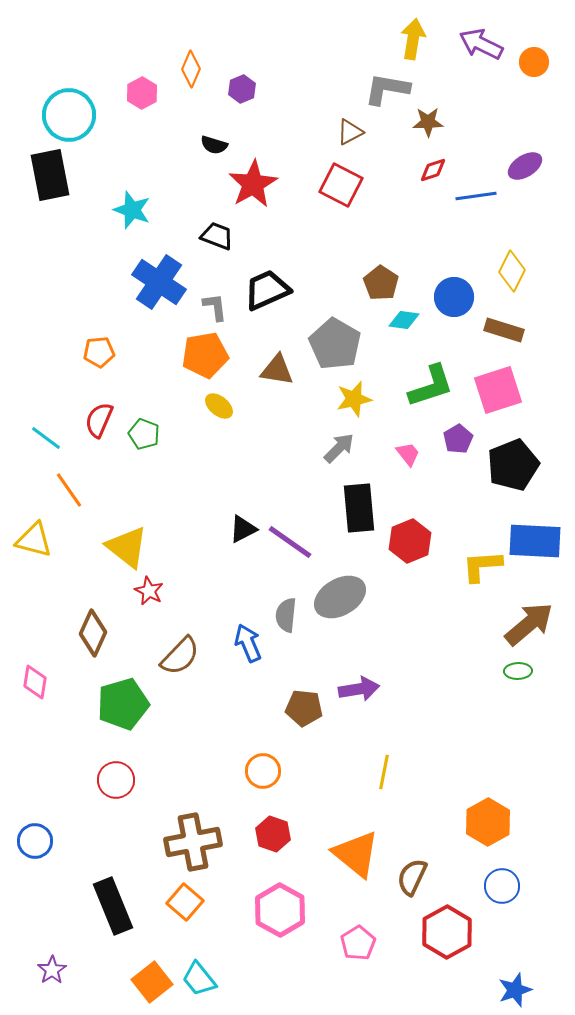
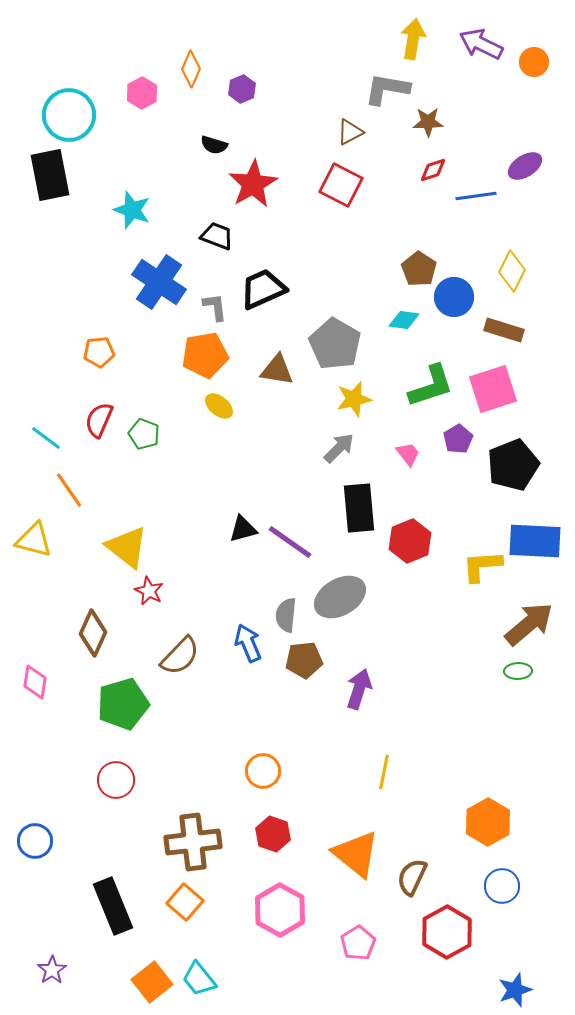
brown pentagon at (381, 283): moved 38 px right, 14 px up
black trapezoid at (267, 290): moved 4 px left, 1 px up
pink square at (498, 390): moved 5 px left, 1 px up
black triangle at (243, 529): rotated 12 degrees clockwise
purple arrow at (359, 689): rotated 63 degrees counterclockwise
brown pentagon at (304, 708): moved 48 px up; rotated 12 degrees counterclockwise
brown cross at (193, 842): rotated 4 degrees clockwise
